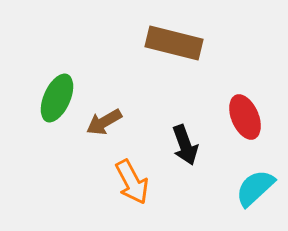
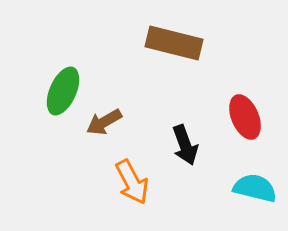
green ellipse: moved 6 px right, 7 px up
cyan semicircle: rotated 57 degrees clockwise
